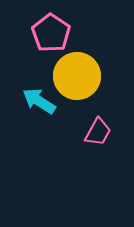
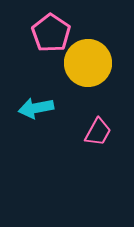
yellow circle: moved 11 px right, 13 px up
cyan arrow: moved 3 px left, 7 px down; rotated 44 degrees counterclockwise
